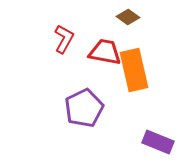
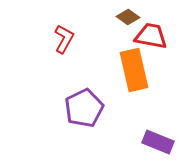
red trapezoid: moved 46 px right, 16 px up
